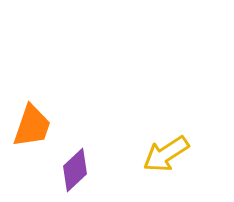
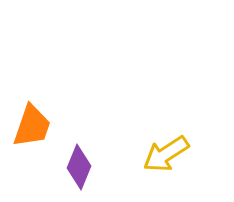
purple diamond: moved 4 px right, 3 px up; rotated 24 degrees counterclockwise
